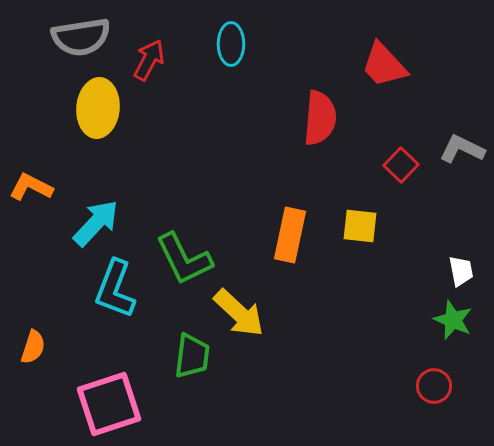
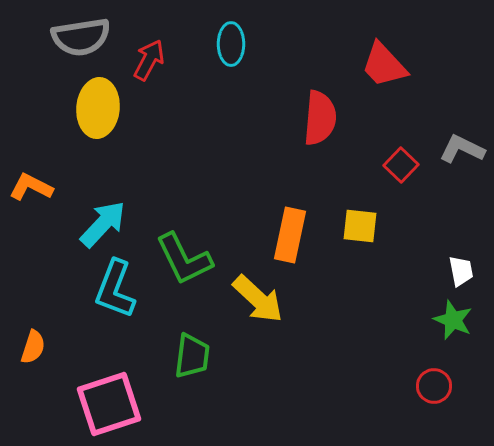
cyan arrow: moved 7 px right, 1 px down
yellow arrow: moved 19 px right, 14 px up
